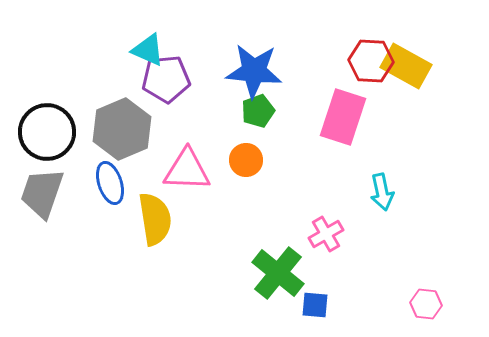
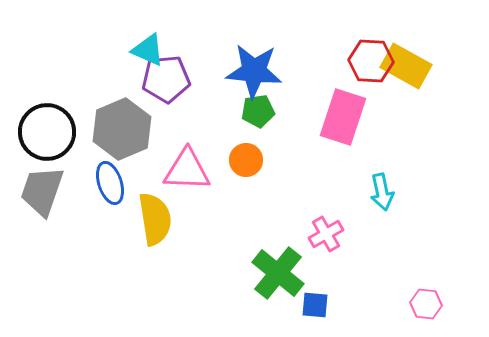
green pentagon: rotated 12 degrees clockwise
gray trapezoid: moved 2 px up
